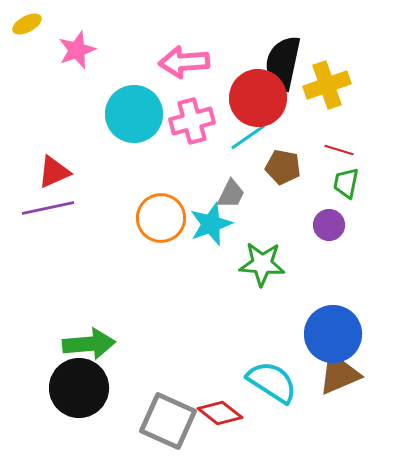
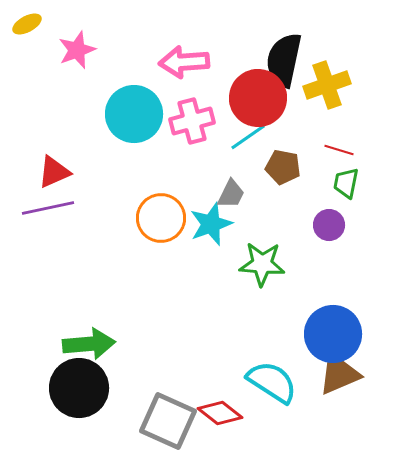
black semicircle: moved 1 px right, 3 px up
